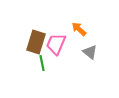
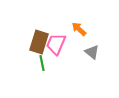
brown rectangle: moved 3 px right
gray triangle: moved 2 px right
